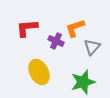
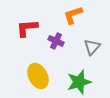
orange L-shape: moved 2 px left, 13 px up
yellow ellipse: moved 1 px left, 4 px down
green star: moved 4 px left
